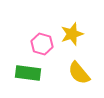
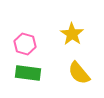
yellow star: rotated 20 degrees counterclockwise
pink hexagon: moved 17 px left
